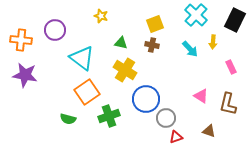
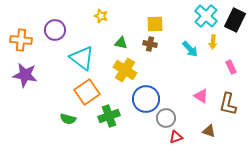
cyan cross: moved 10 px right, 1 px down
yellow square: rotated 18 degrees clockwise
brown cross: moved 2 px left, 1 px up
